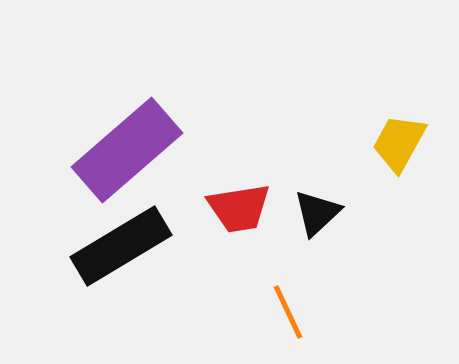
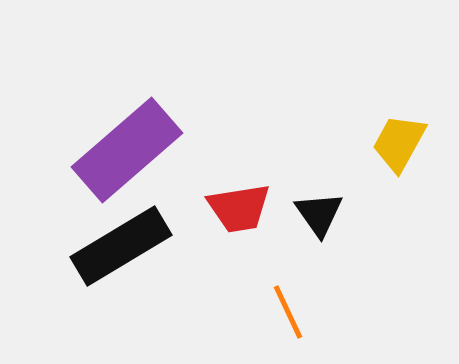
black triangle: moved 2 px right, 1 px down; rotated 22 degrees counterclockwise
